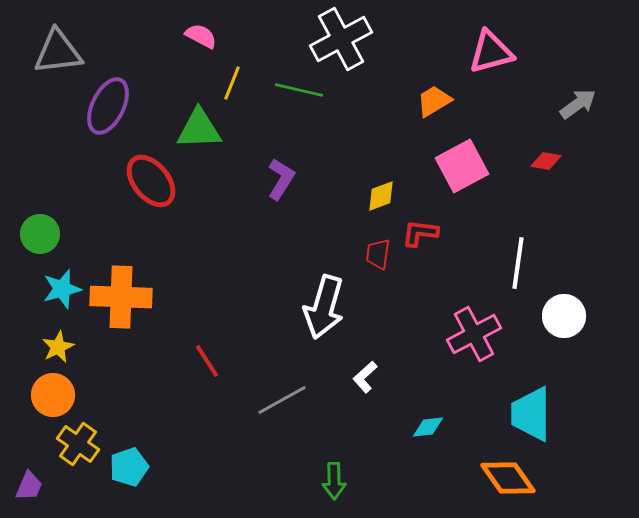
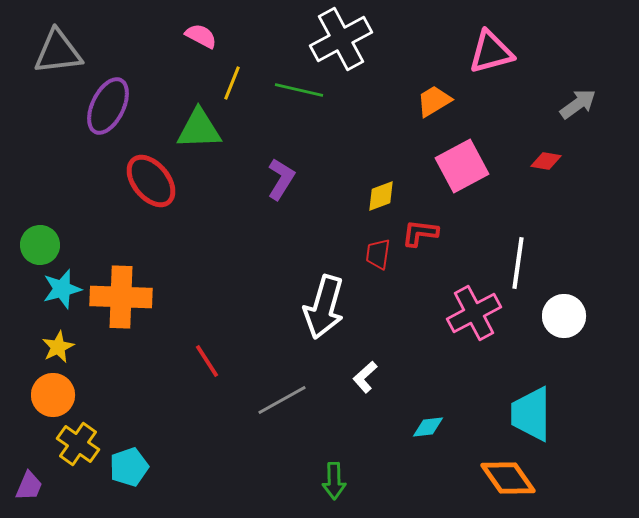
green circle: moved 11 px down
pink cross: moved 21 px up
